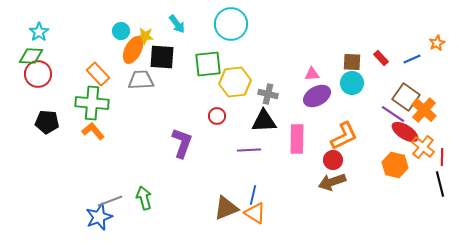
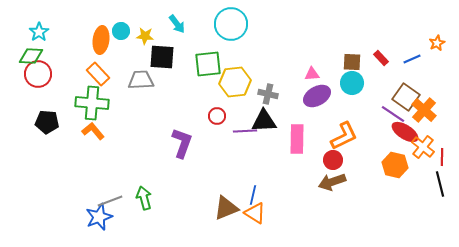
orange ellipse at (133, 50): moved 32 px left, 10 px up; rotated 20 degrees counterclockwise
purple line at (249, 150): moved 4 px left, 19 px up
